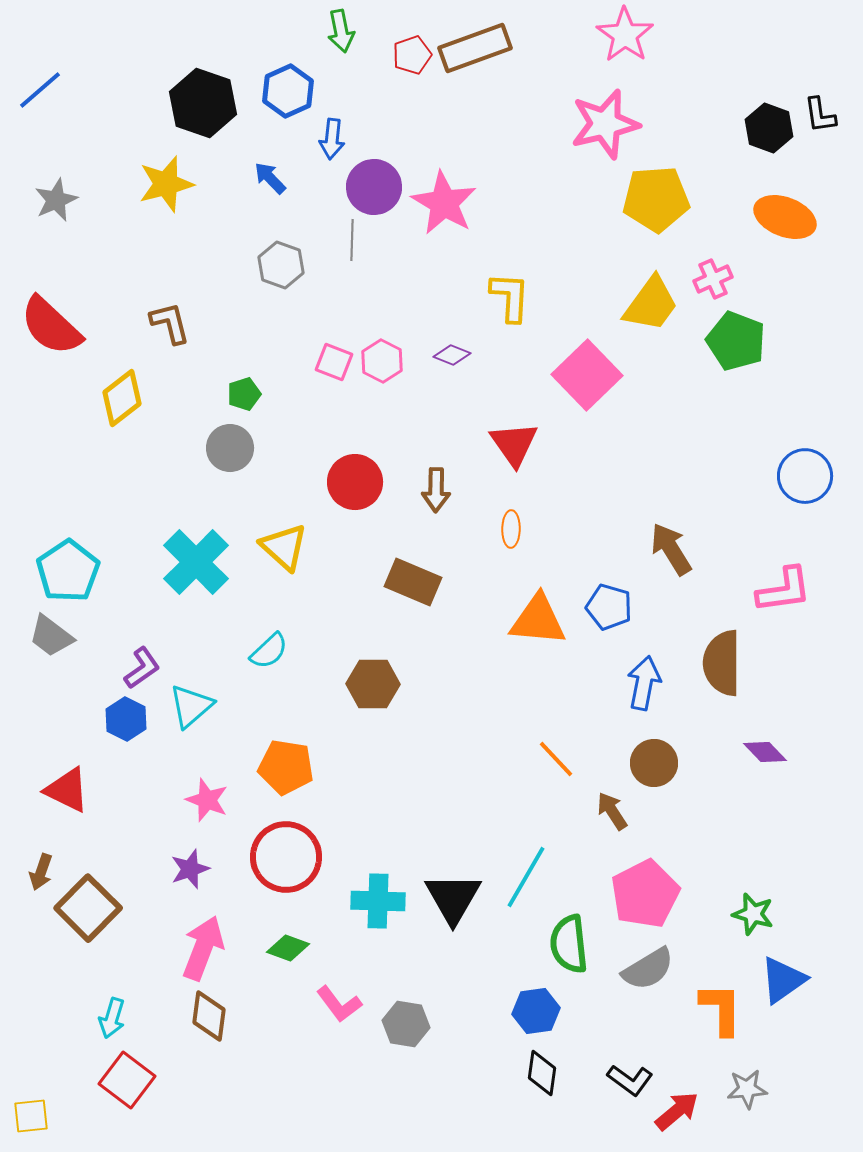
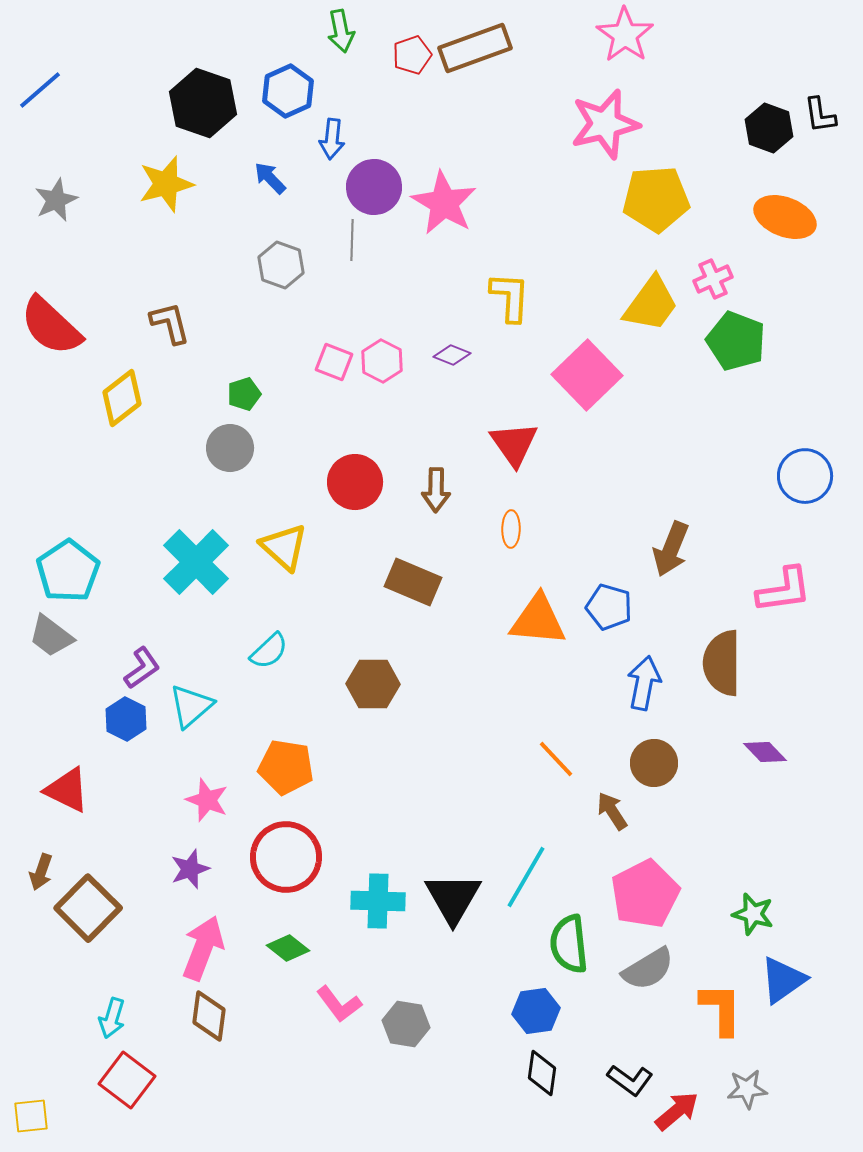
brown arrow at (671, 549): rotated 126 degrees counterclockwise
green diamond at (288, 948): rotated 18 degrees clockwise
